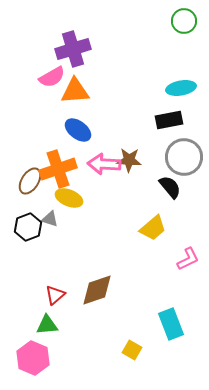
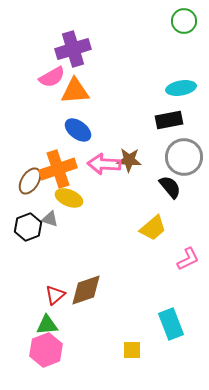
brown diamond: moved 11 px left
yellow square: rotated 30 degrees counterclockwise
pink hexagon: moved 13 px right, 8 px up; rotated 16 degrees clockwise
